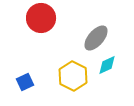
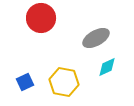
gray ellipse: rotated 20 degrees clockwise
cyan diamond: moved 2 px down
yellow hexagon: moved 9 px left, 6 px down; rotated 16 degrees counterclockwise
